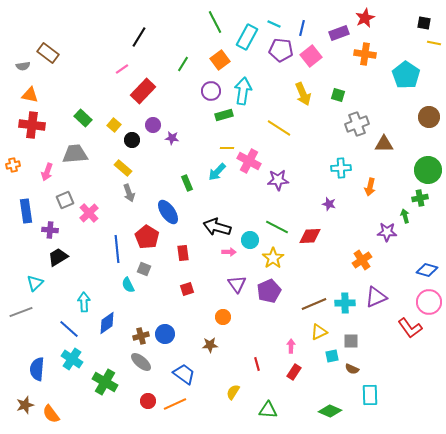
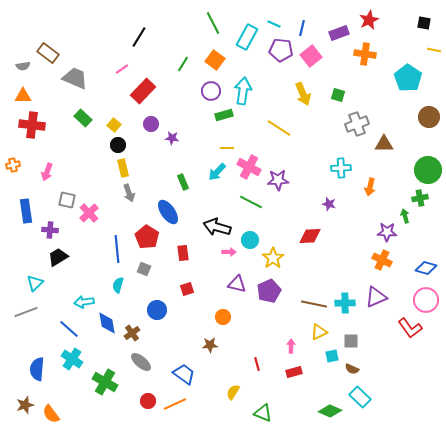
red star at (365, 18): moved 4 px right, 2 px down
green line at (215, 22): moved 2 px left, 1 px down
yellow line at (434, 43): moved 7 px down
orange square at (220, 60): moved 5 px left; rotated 18 degrees counterclockwise
cyan pentagon at (406, 75): moved 2 px right, 3 px down
orange triangle at (30, 95): moved 7 px left, 1 px down; rotated 12 degrees counterclockwise
purple circle at (153, 125): moved 2 px left, 1 px up
black circle at (132, 140): moved 14 px left, 5 px down
gray trapezoid at (75, 154): moved 76 px up; rotated 28 degrees clockwise
pink cross at (249, 161): moved 6 px down
yellow rectangle at (123, 168): rotated 36 degrees clockwise
green rectangle at (187, 183): moved 4 px left, 1 px up
gray square at (65, 200): moved 2 px right; rotated 36 degrees clockwise
green line at (277, 227): moved 26 px left, 25 px up
orange cross at (362, 260): moved 20 px right; rotated 30 degrees counterclockwise
blue diamond at (427, 270): moved 1 px left, 2 px up
purple triangle at (237, 284): rotated 42 degrees counterclockwise
cyan semicircle at (128, 285): moved 10 px left; rotated 42 degrees clockwise
cyan arrow at (84, 302): rotated 96 degrees counterclockwise
pink circle at (429, 302): moved 3 px left, 2 px up
brown line at (314, 304): rotated 35 degrees clockwise
gray line at (21, 312): moved 5 px right
blue diamond at (107, 323): rotated 65 degrees counterclockwise
blue circle at (165, 334): moved 8 px left, 24 px up
brown cross at (141, 336): moved 9 px left, 3 px up; rotated 21 degrees counterclockwise
red rectangle at (294, 372): rotated 42 degrees clockwise
cyan rectangle at (370, 395): moved 10 px left, 2 px down; rotated 45 degrees counterclockwise
green triangle at (268, 410): moved 5 px left, 3 px down; rotated 18 degrees clockwise
